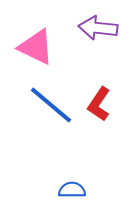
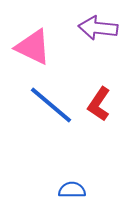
pink triangle: moved 3 px left
